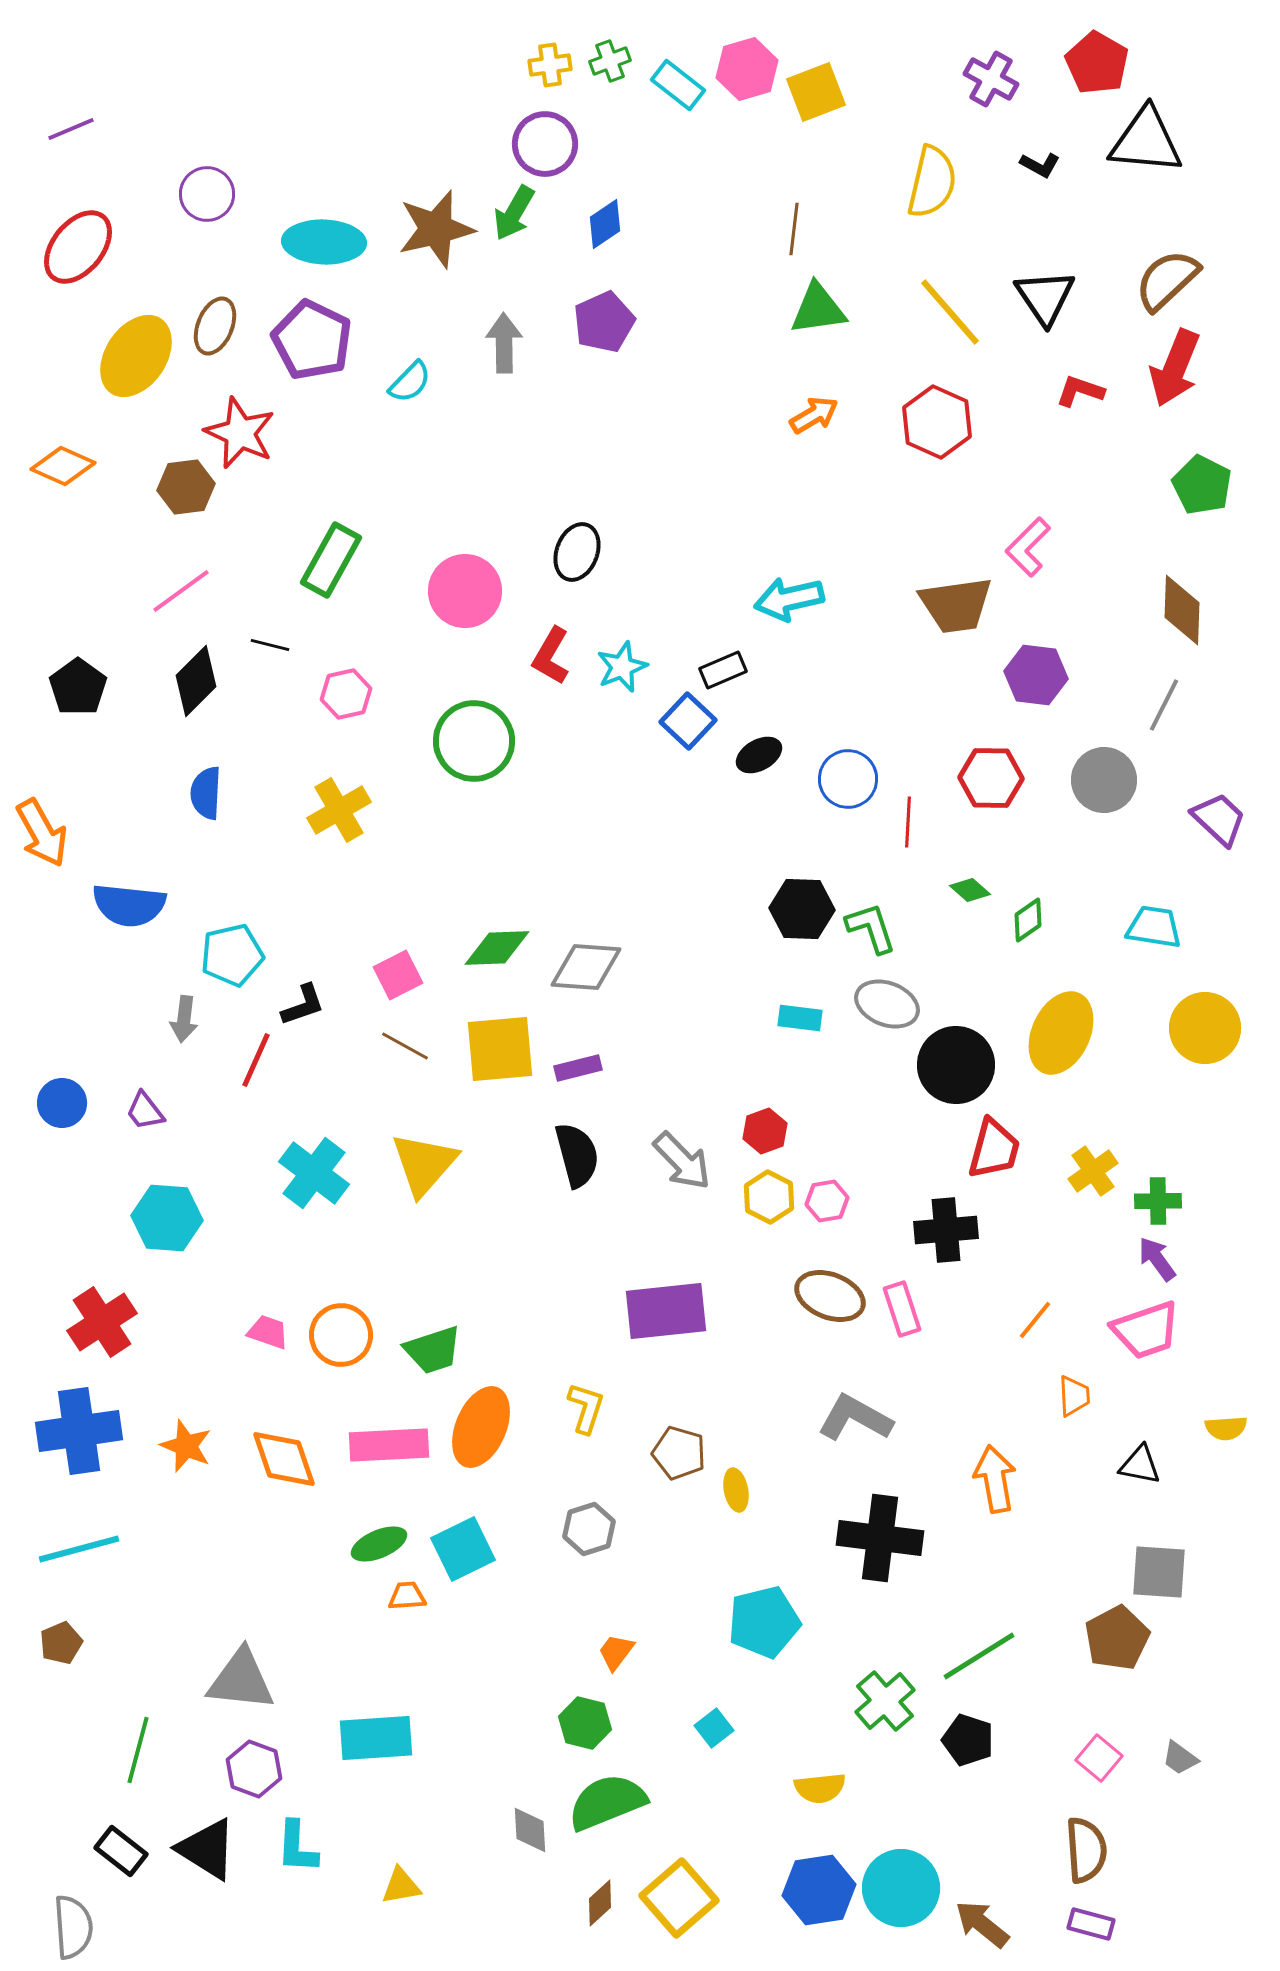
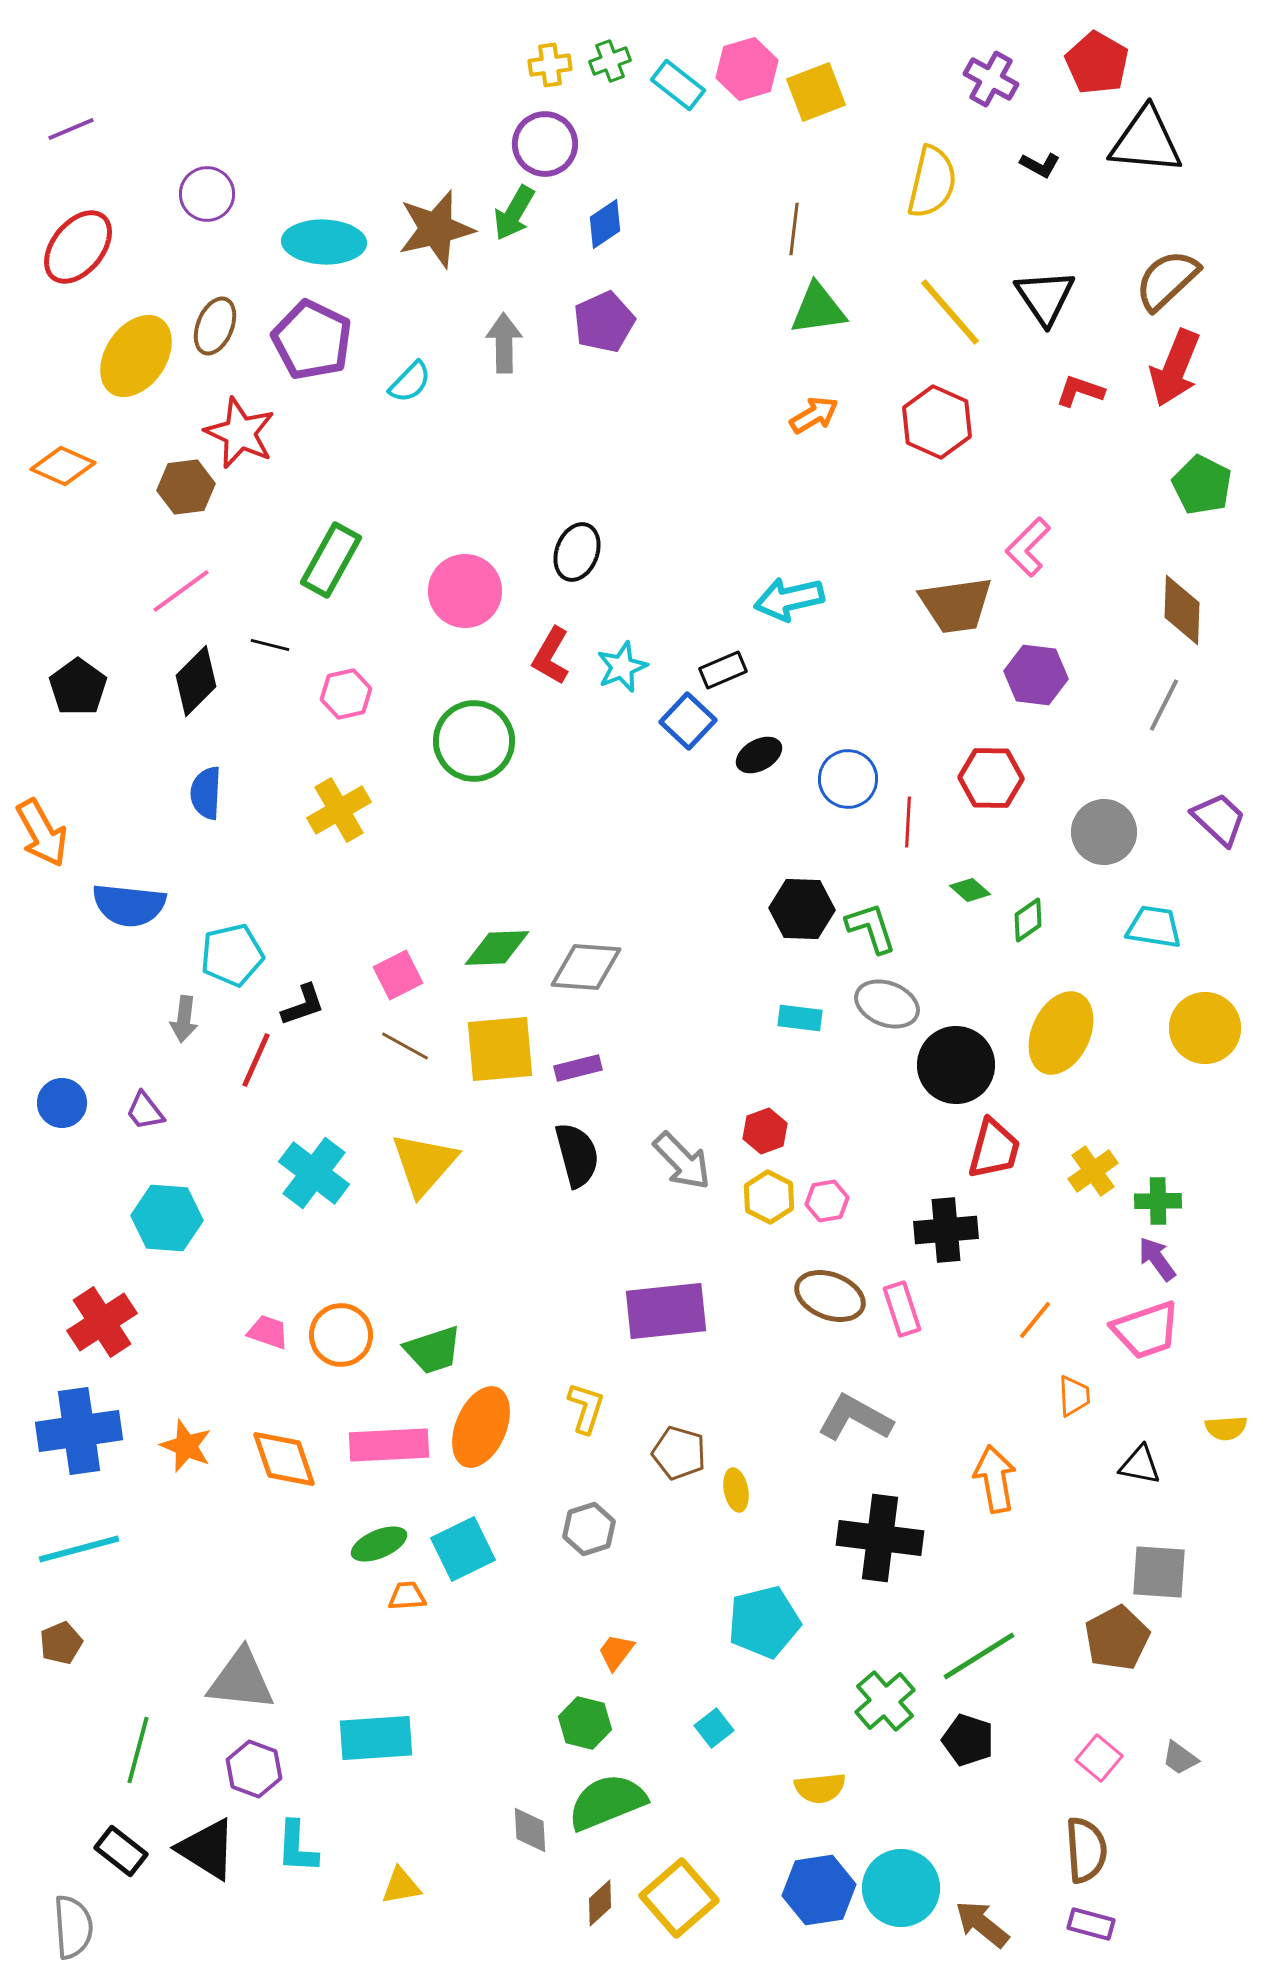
gray circle at (1104, 780): moved 52 px down
